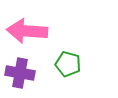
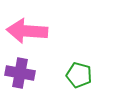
green pentagon: moved 11 px right, 11 px down
